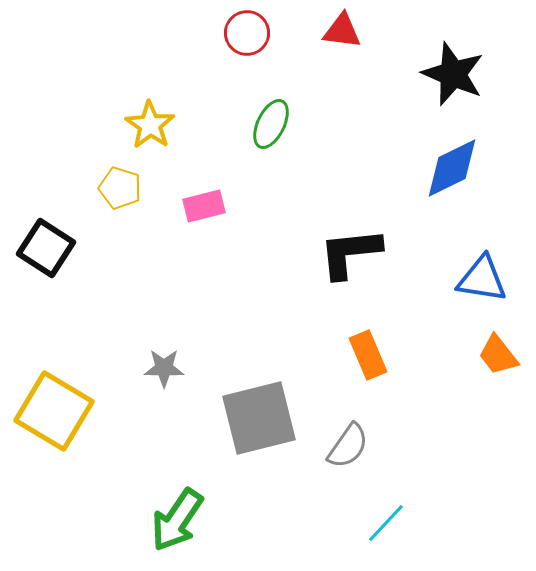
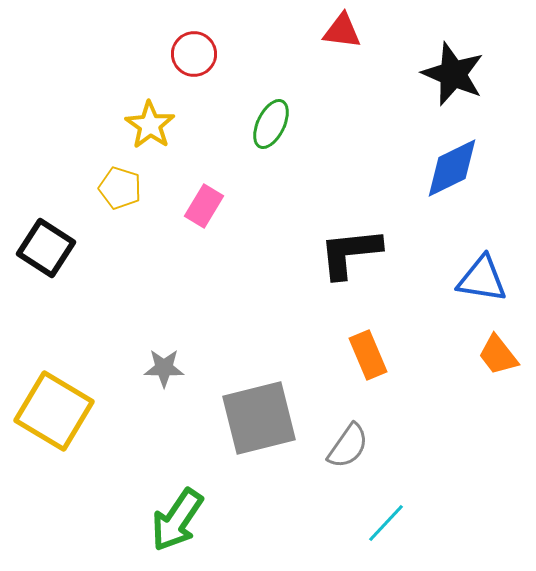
red circle: moved 53 px left, 21 px down
pink rectangle: rotated 45 degrees counterclockwise
